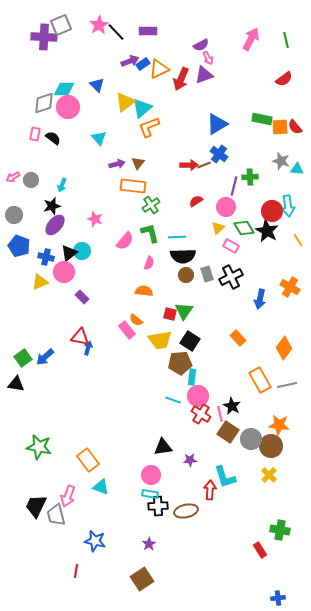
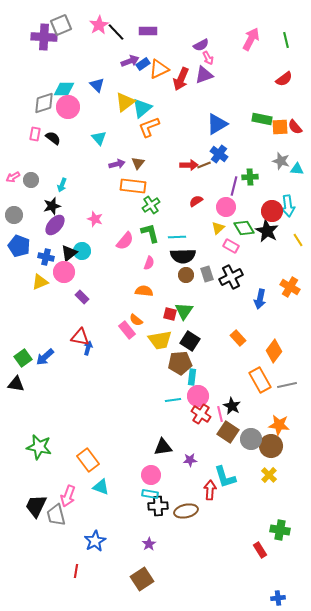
orange diamond at (284, 348): moved 10 px left, 3 px down
cyan line at (173, 400): rotated 28 degrees counterclockwise
blue star at (95, 541): rotated 30 degrees clockwise
